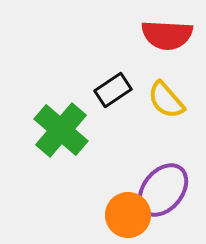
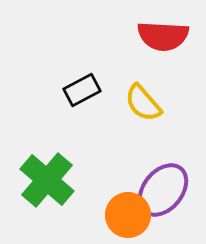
red semicircle: moved 4 px left, 1 px down
black rectangle: moved 31 px left; rotated 6 degrees clockwise
yellow semicircle: moved 23 px left, 3 px down
green cross: moved 14 px left, 50 px down
